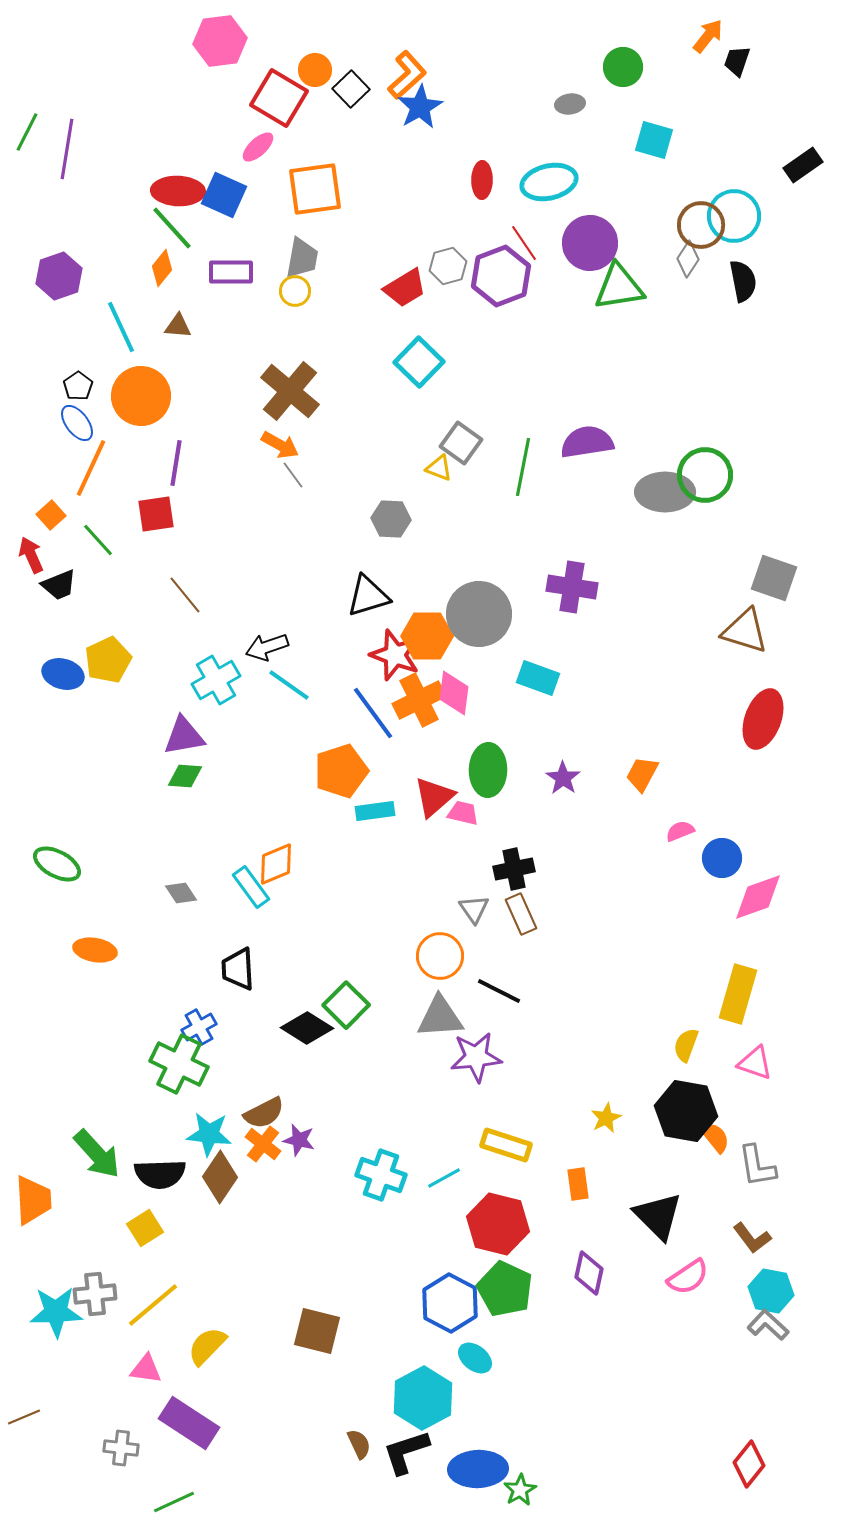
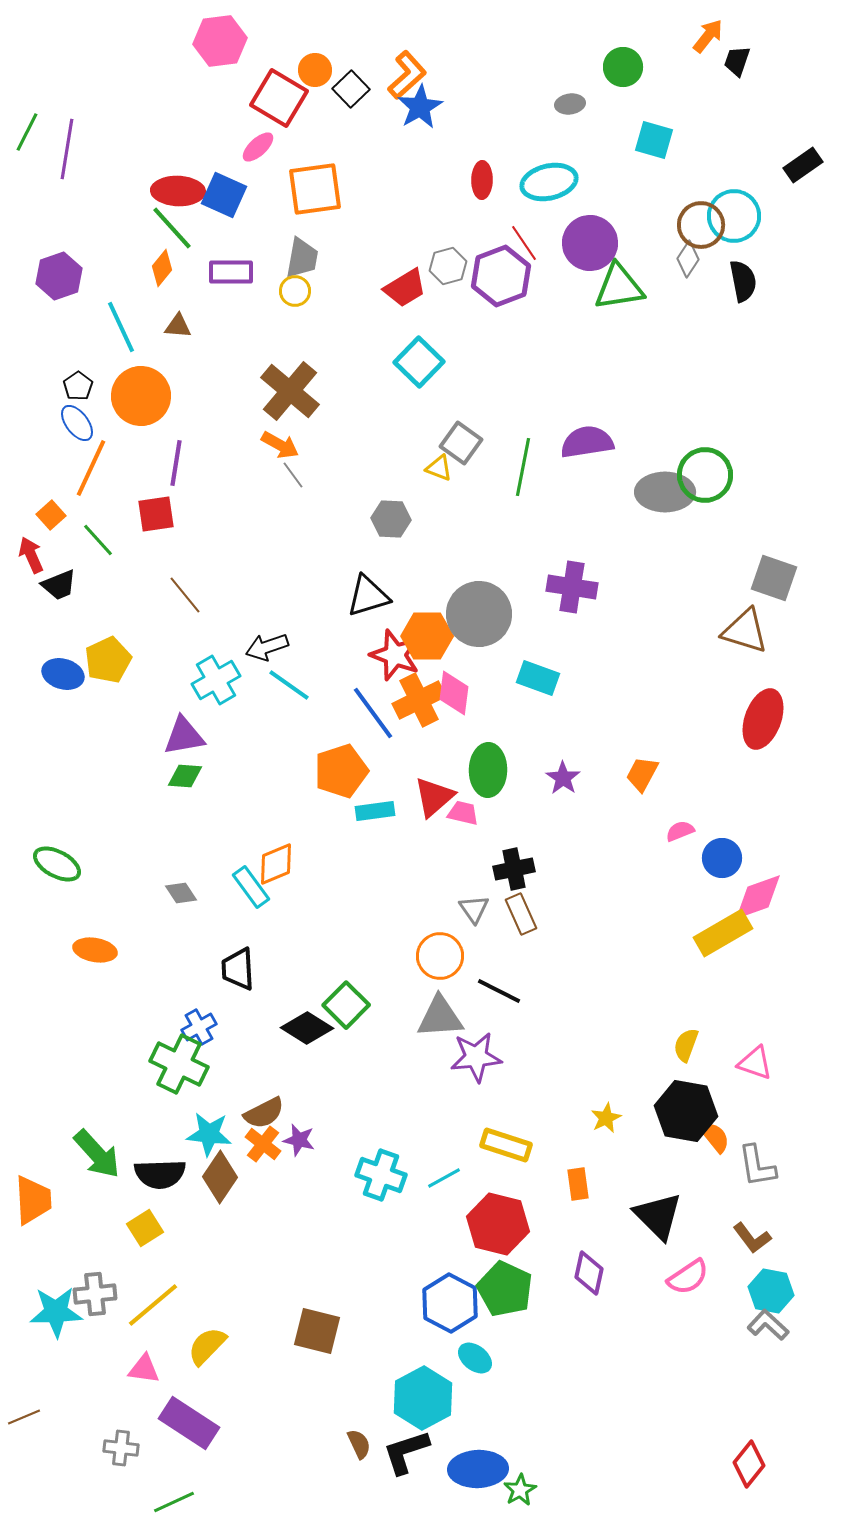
yellow rectangle at (738, 994): moved 15 px left, 61 px up; rotated 44 degrees clockwise
pink triangle at (146, 1369): moved 2 px left
